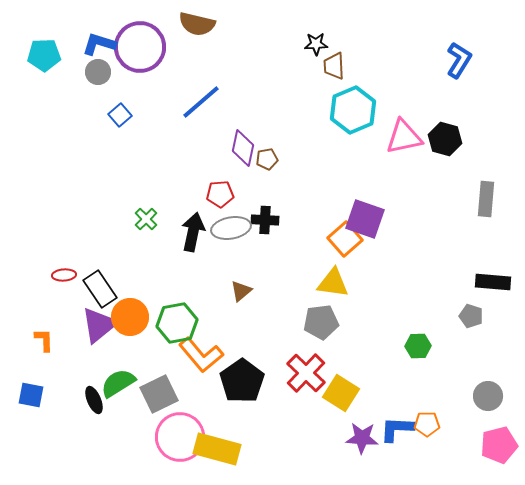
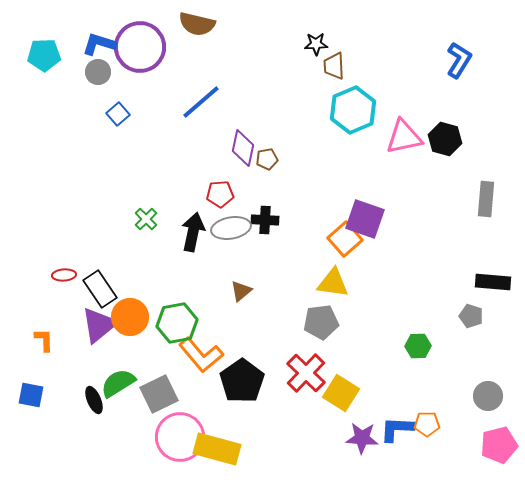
blue square at (120, 115): moved 2 px left, 1 px up
